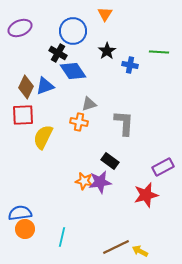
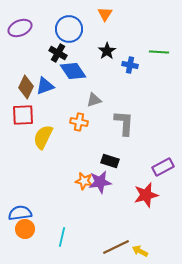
blue circle: moved 4 px left, 2 px up
gray triangle: moved 5 px right, 4 px up
black rectangle: rotated 18 degrees counterclockwise
